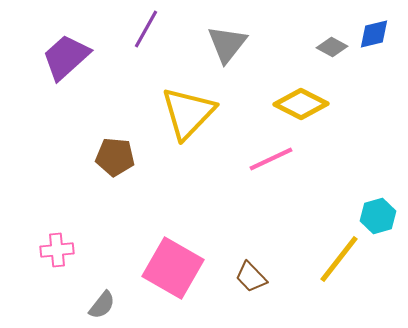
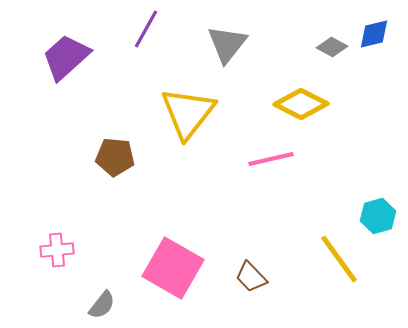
yellow triangle: rotated 6 degrees counterclockwise
pink line: rotated 12 degrees clockwise
yellow line: rotated 74 degrees counterclockwise
